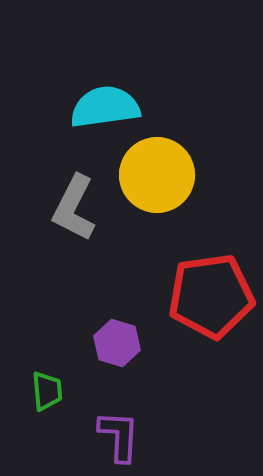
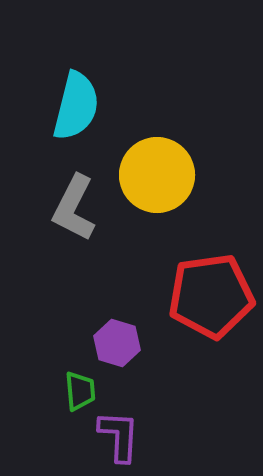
cyan semicircle: moved 29 px left, 1 px up; rotated 112 degrees clockwise
green trapezoid: moved 33 px right
